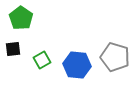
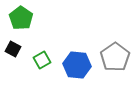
black square: rotated 35 degrees clockwise
gray pentagon: rotated 20 degrees clockwise
